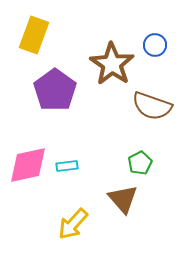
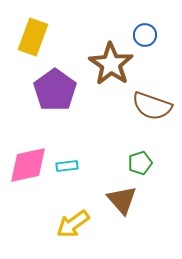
yellow rectangle: moved 1 px left, 2 px down
blue circle: moved 10 px left, 10 px up
brown star: moved 1 px left
green pentagon: rotated 10 degrees clockwise
brown triangle: moved 1 px left, 1 px down
yellow arrow: rotated 12 degrees clockwise
